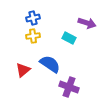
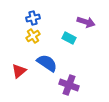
purple arrow: moved 1 px left, 1 px up
yellow cross: rotated 24 degrees counterclockwise
blue semicircle: moved 3 px left, 1 px up
red triangle: moved 4 px left, 1 px down
purple cross: moved 2 px up
